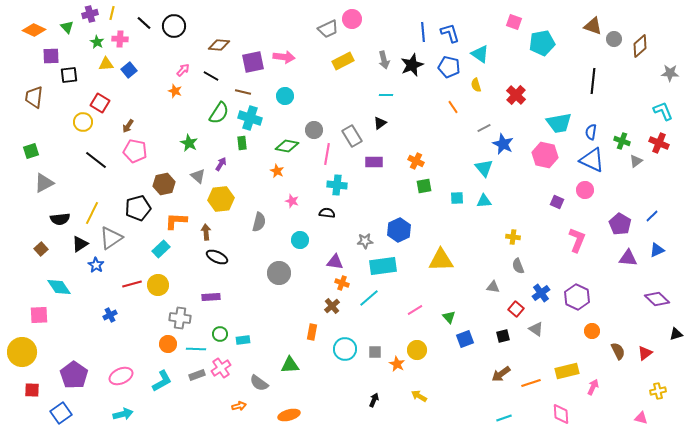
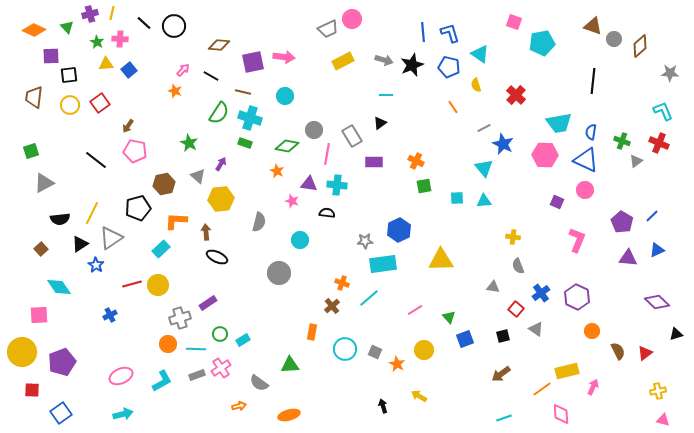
gray arrow at (384, 60): rotated 60 degrees counterclockwise
red square at (100, 103): rotated 24 degrees clockwise
yellow circle at (83, 122): moved 13 px left, 17 px up
green rectangle at (242, 143): moved 3 px right; rotated 64 degrees counterclockwise
pink hexagon at (545, 155): rotated 10 degrees counterclockwise
blue triangle at (592, 160): moved 6 px left
purple pentagon at (620, 224): moved 2 px right, 2 px up
purple triangle at (335, 262): moved 26 px left, 78 px up
cyan rectangle at (383, 266): moved 2 px up
purple rectangle at (211, 297): moved 3 px left, 6 px down; rotated 30 degrees counterclockwise
purple diamond at (657, 299): moved 3 px down
gray cross at (180, 318): rotated 25 degrees counterclockwise
cyan rectangle at (243, 340): rotated 24 degrees counterclockwise
yellow circle at (417, 350): moved 7 px right
gray square at (375, 352): rotated 24 degrees clockwise
purple pentagon at (74, 375): moved 12 px left, 13 px up; rotated 16 degrees clockwise
orange line at (531, 383): moved 11 px right, 6 px down; rotated 18 degrees counterclockwise
black arrow at (374, 400): moved 9 px right, 6 px down; rotated 40 degrees counterclockwise
pink triangle at (641, 418): moved 22 px right, 2 px down
